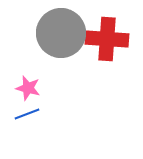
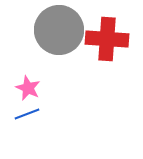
gray circle: moved 2 px left, 3 px up
pink star: rotated 10 degrees clockwise
